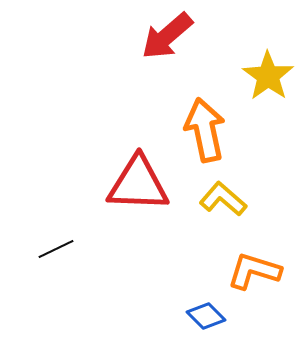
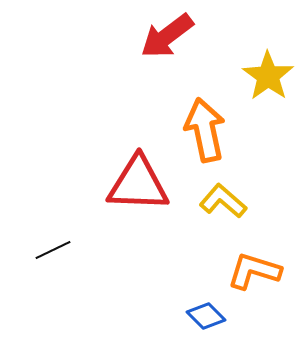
red arrow: rotated 4 degrees clockwise
yellow L-shape: moved 2 px down
black line: moved 3 px left, 1 px down
